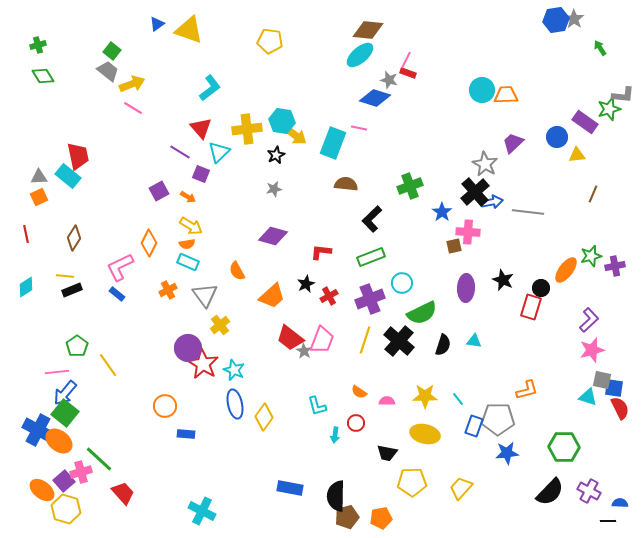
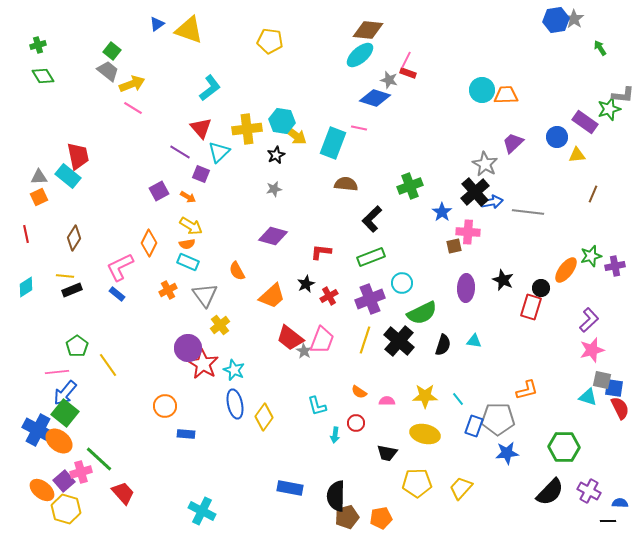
yellow pentagon at (412, 482): moved 5 px right, 1 px down
